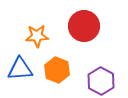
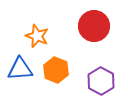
red circle: moved 10 px right
orange star: rotated 25 degrees clockwise
orange hexagon: moved 1 px left
